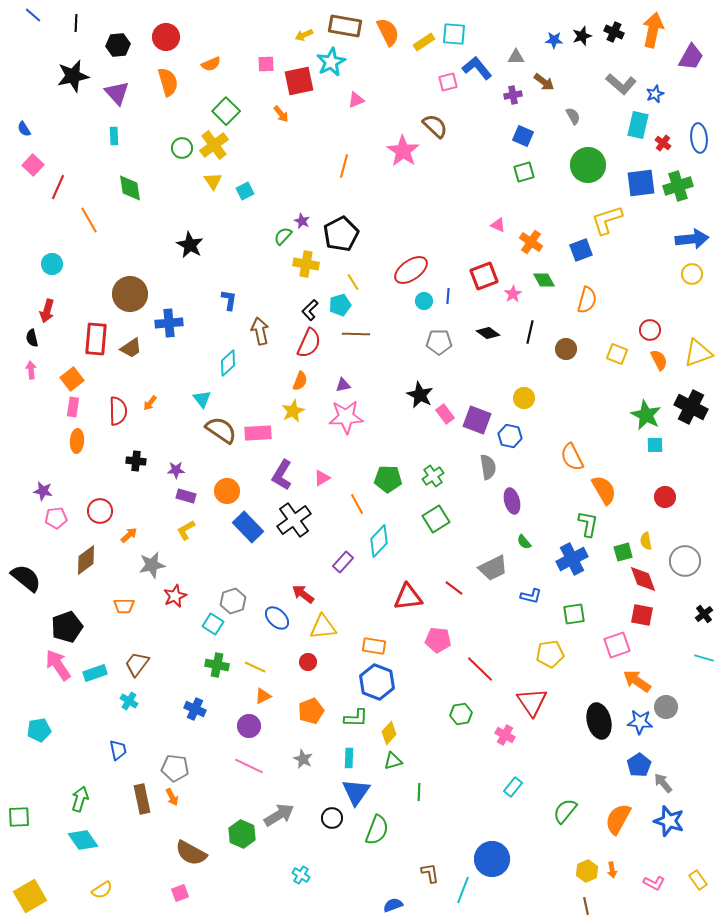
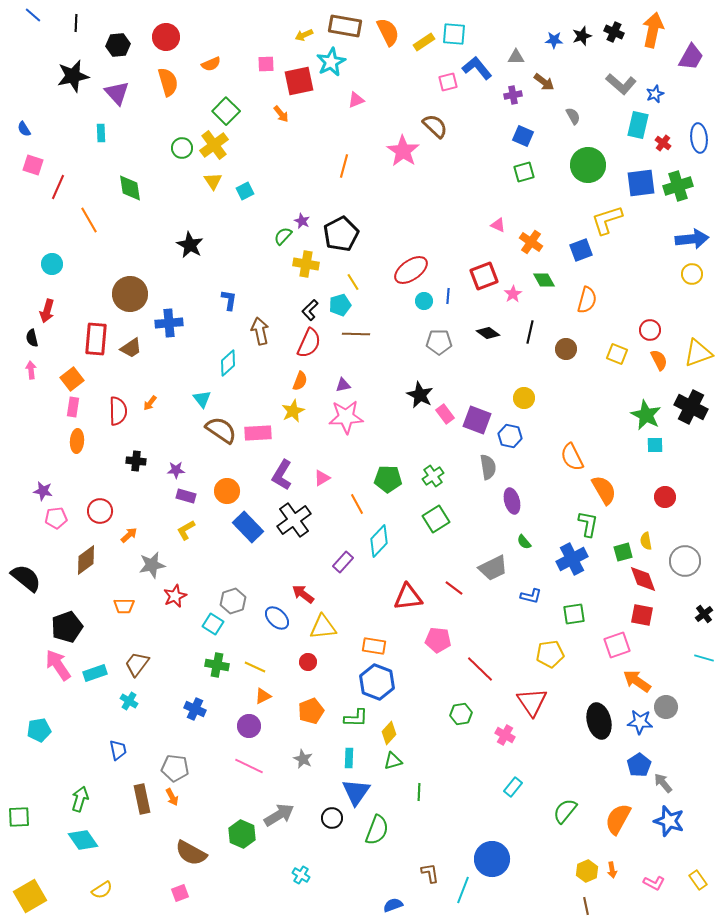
cyan rectangle at (114, 136): moved 13 px left, 3 px up
pink square at (33, 165): rotated 25 degrees counterclockwise
